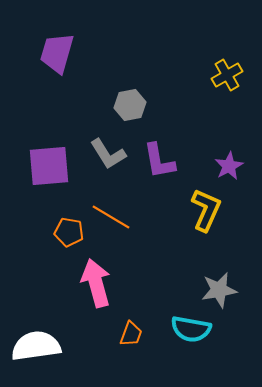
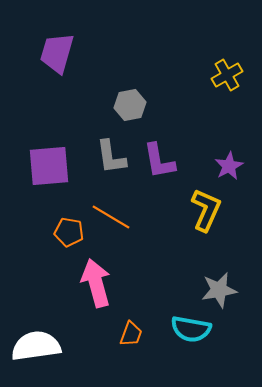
gray L-shape: moved 3 px right, 3 px down; rotated 24 degrees clockwise
